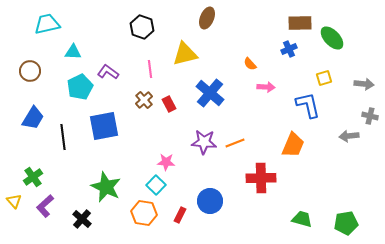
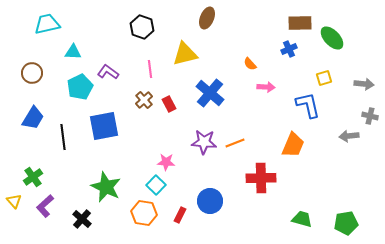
brown circle at (30, 71): moved 2 px right, 2 px down
